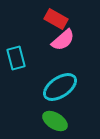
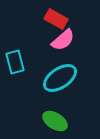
cyan rectangle: moved 1 px left, 4 px down
cyan ellipse: moved 9 px up
